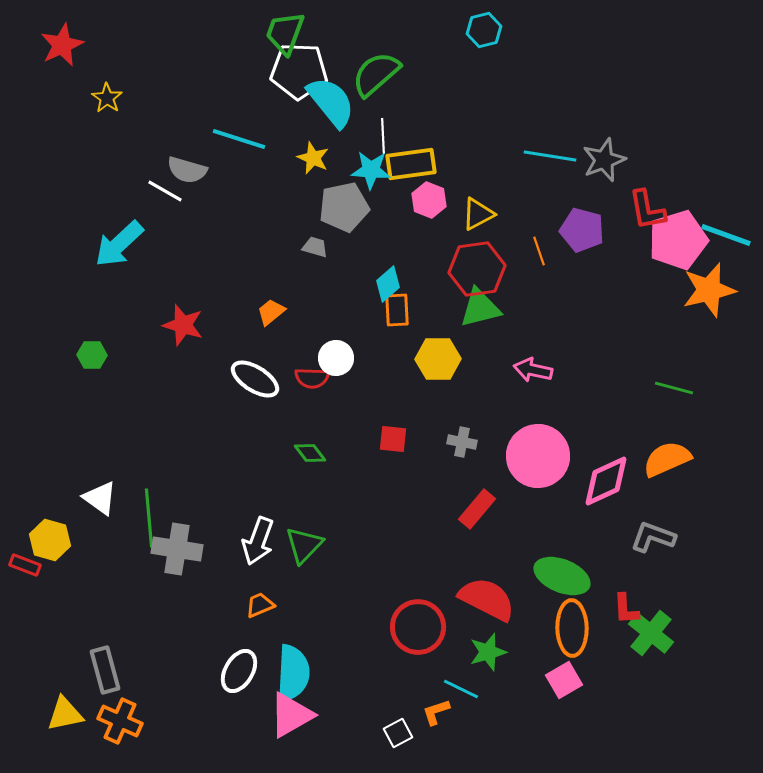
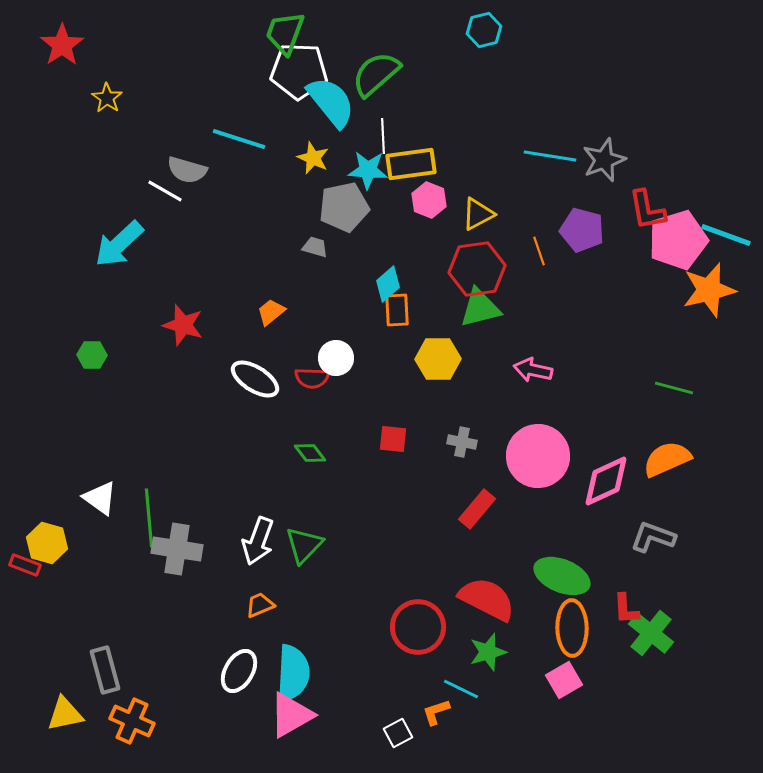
red star at (62, 45): rotated 9 degrees counterclockwise
cyan star at (371, 170): moved 3 px left
yellow hexagon at (50, 540): moved 3 px left, 3 px down
orange cross at (120, 721): moved 12 px right
